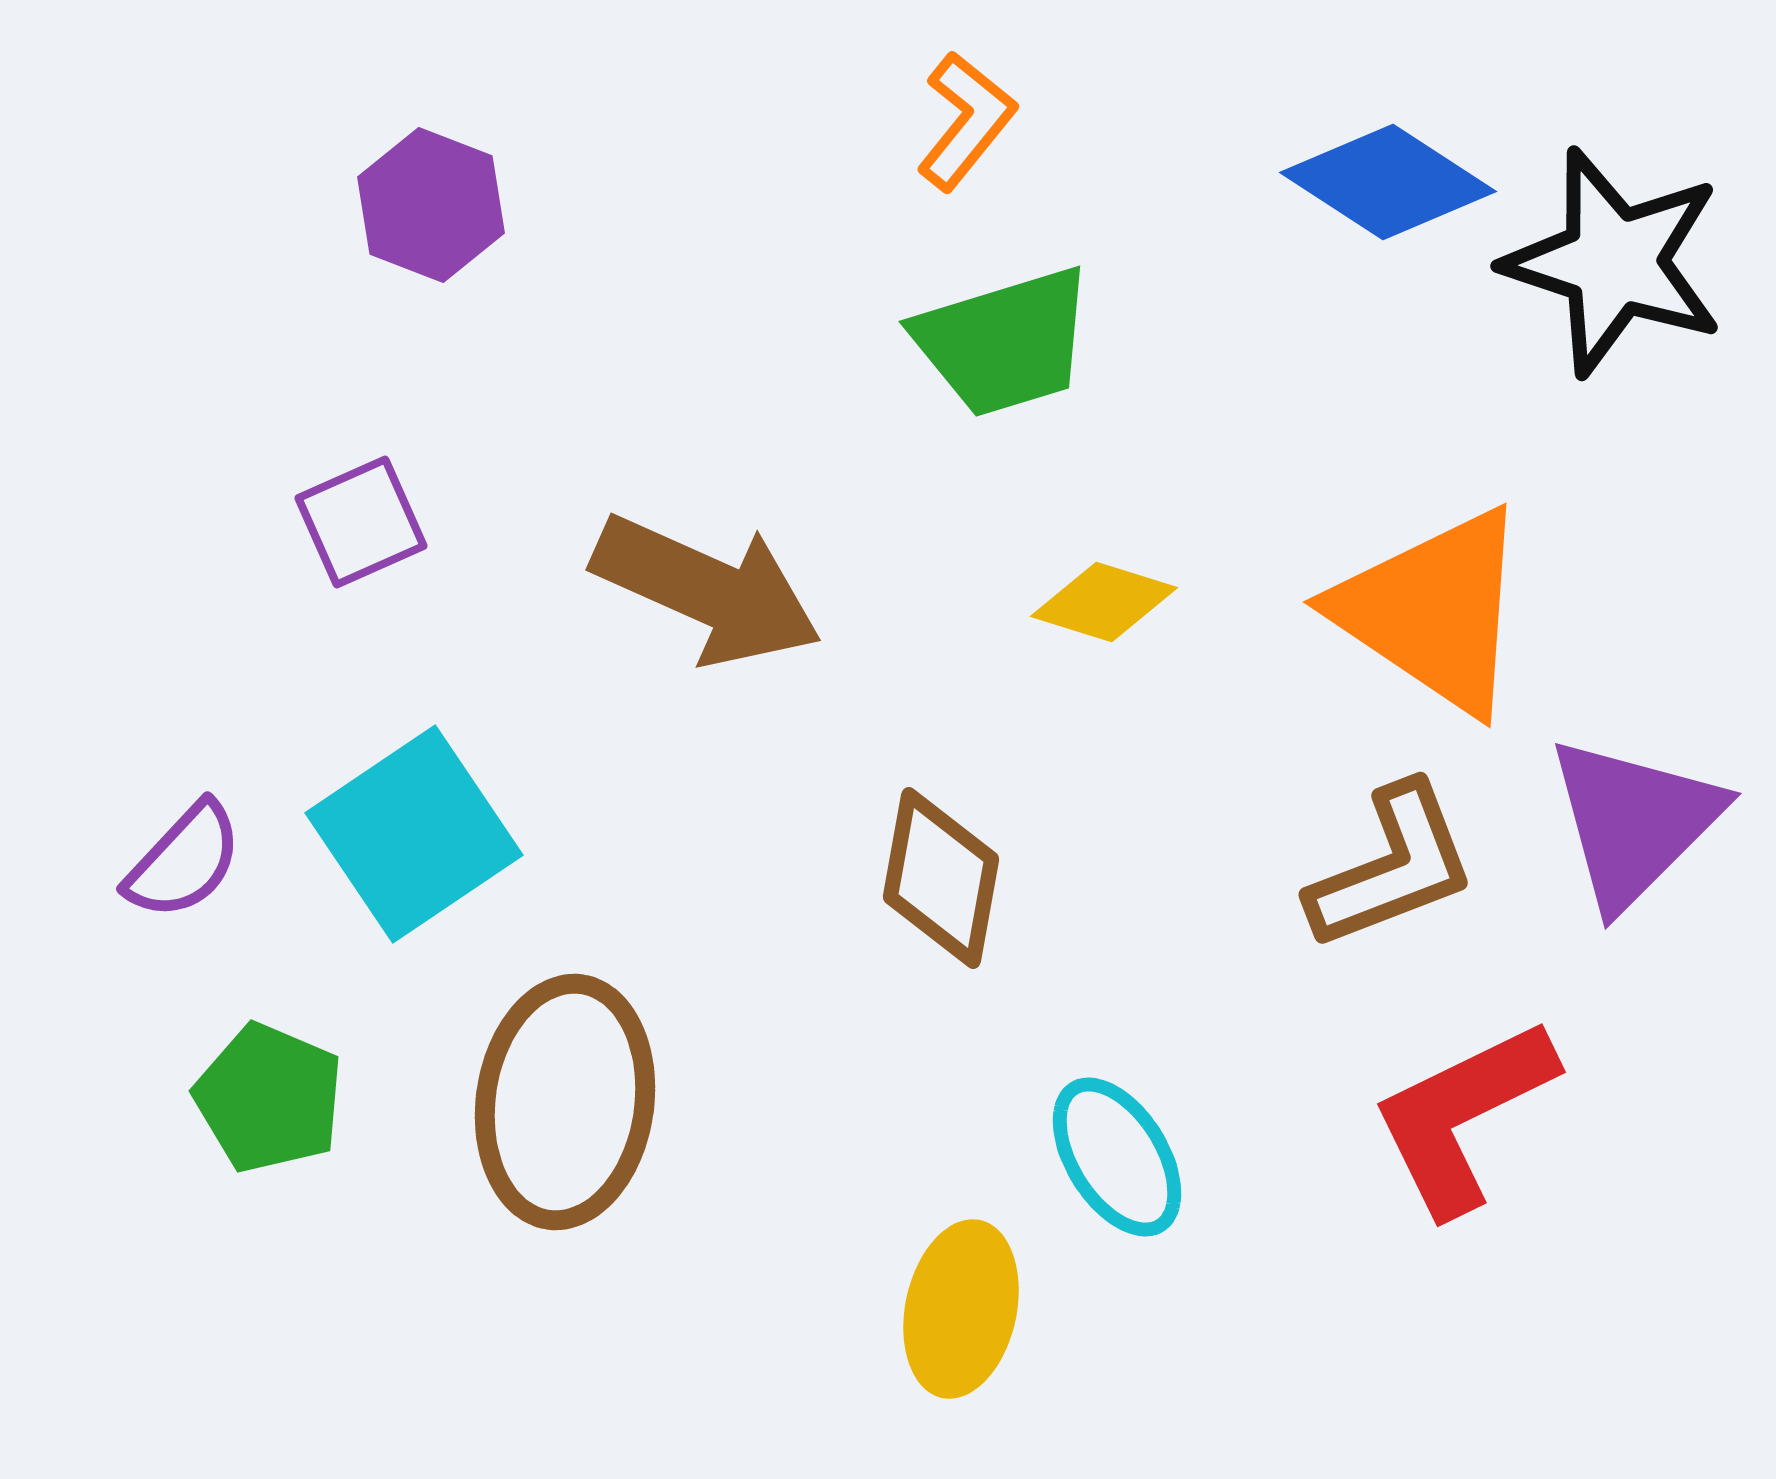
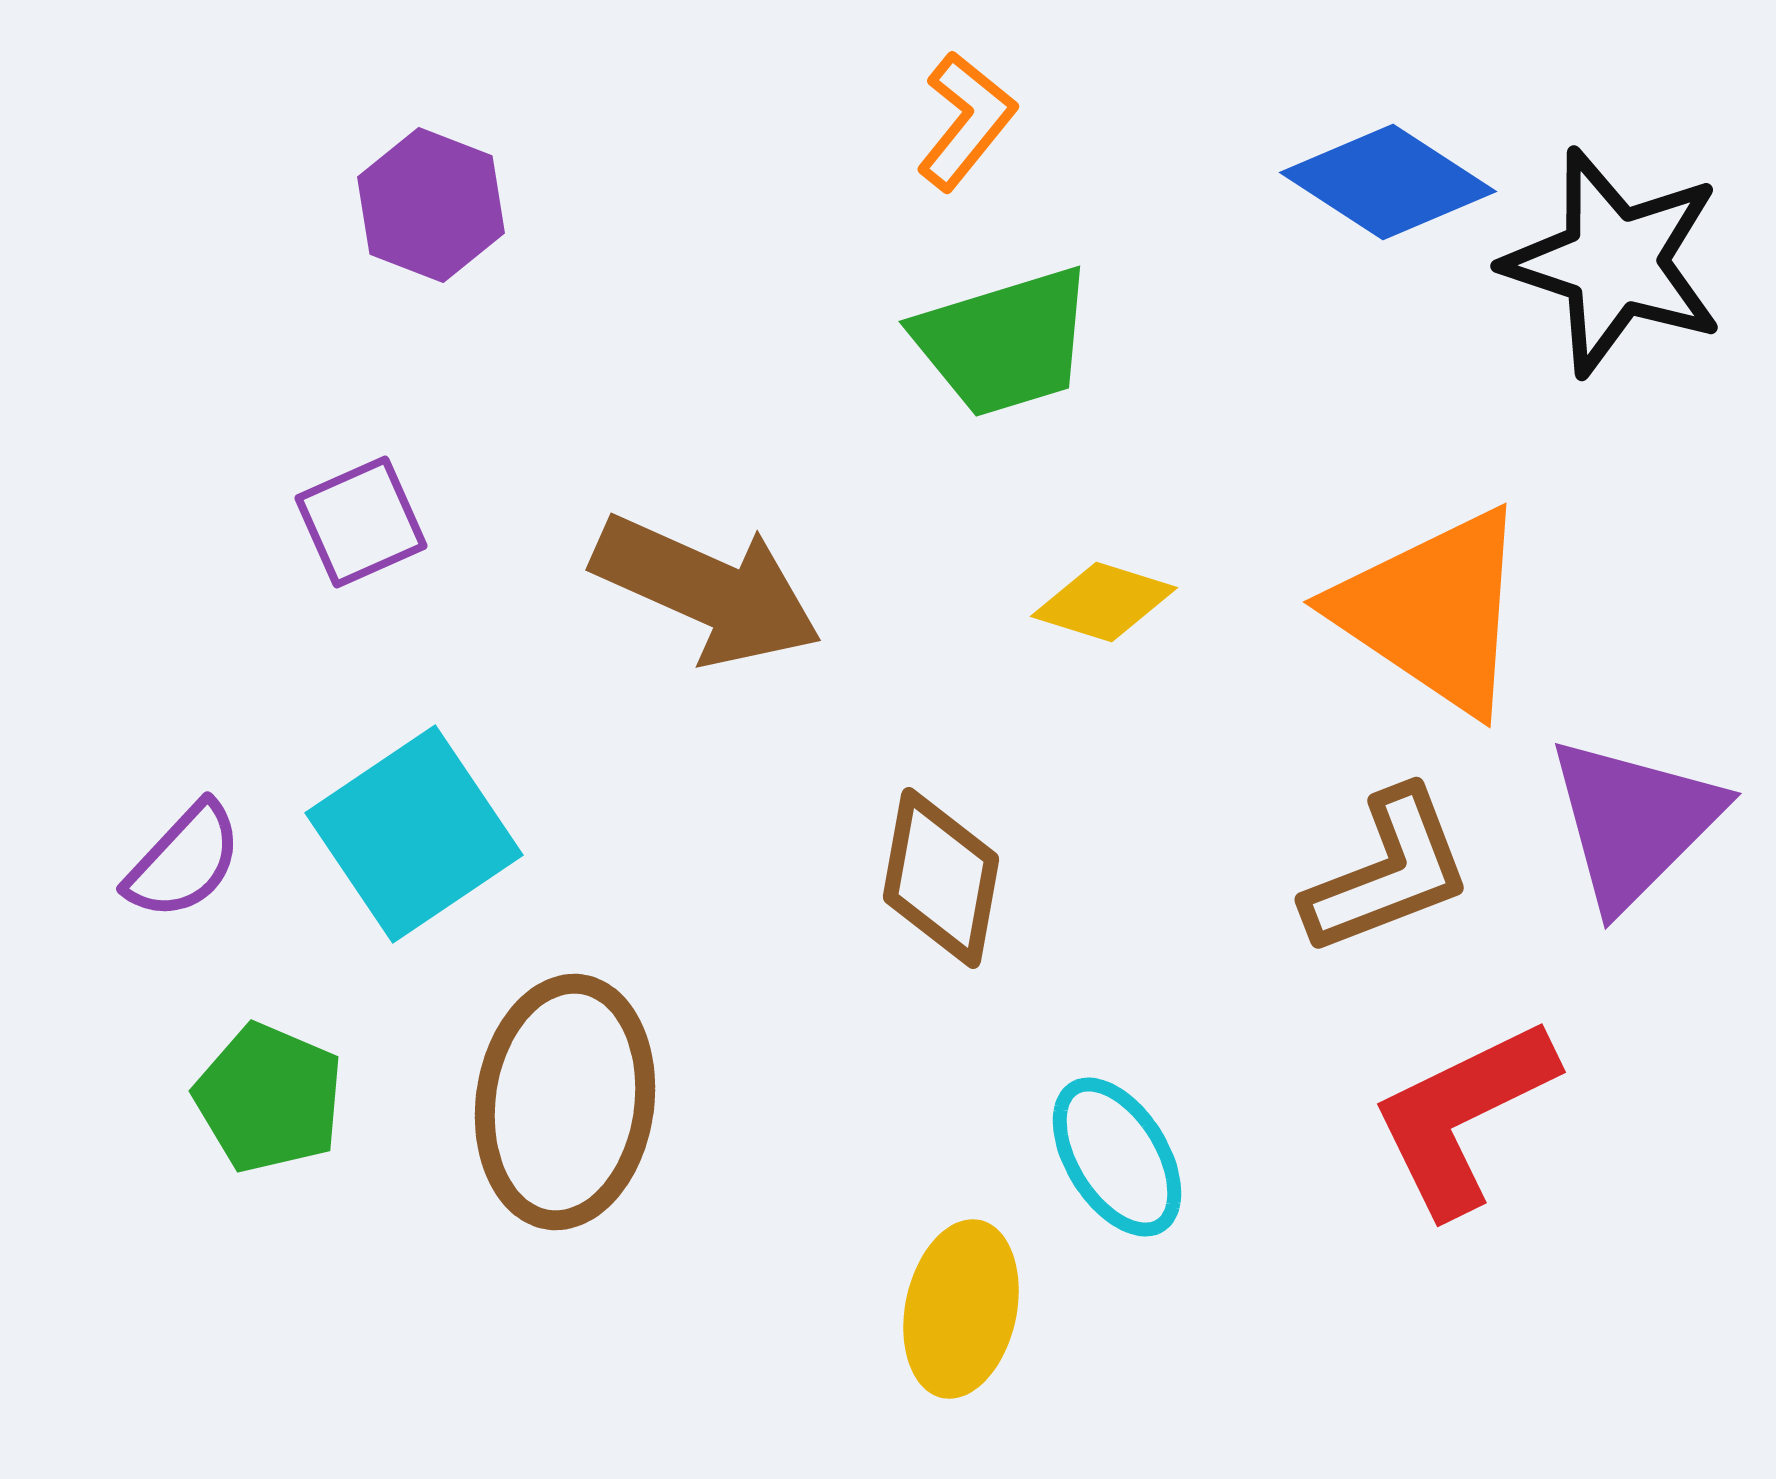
brown L-shape: moved 4 px left, 5 px down
